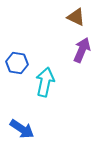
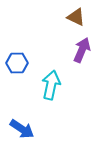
blue hexagon: rotated 10 degrees counterclockwise
cyan arrow: moved 6 px right, 3 px down
